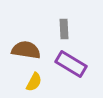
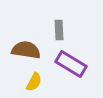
gray rectangle: moved 5 px left, 1 px down
